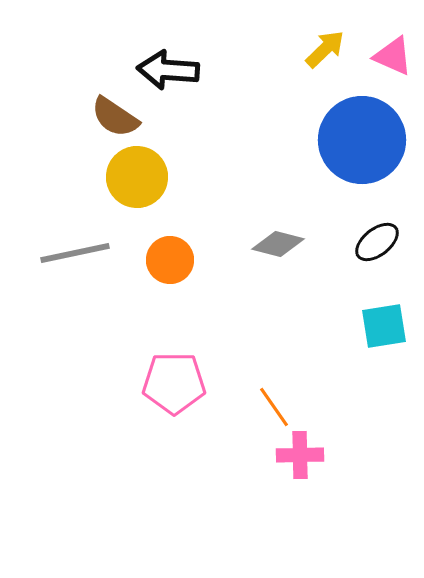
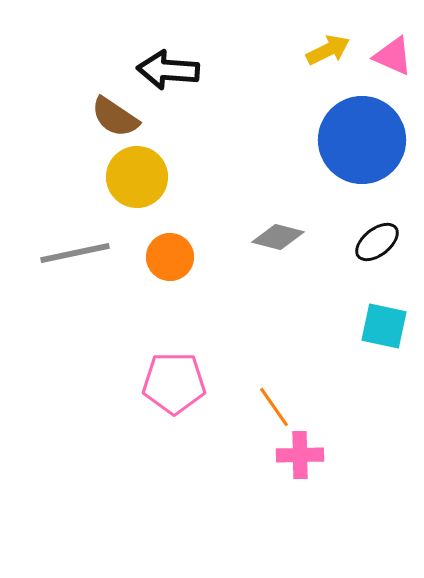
yellow arrow: moved 3 px right, 1 px down; rotated 18 degrees clockwise
gray diamond: moved 7 px up
orange circle: moved 3 px up
cyan square: rotated 21 degrees clockwise
